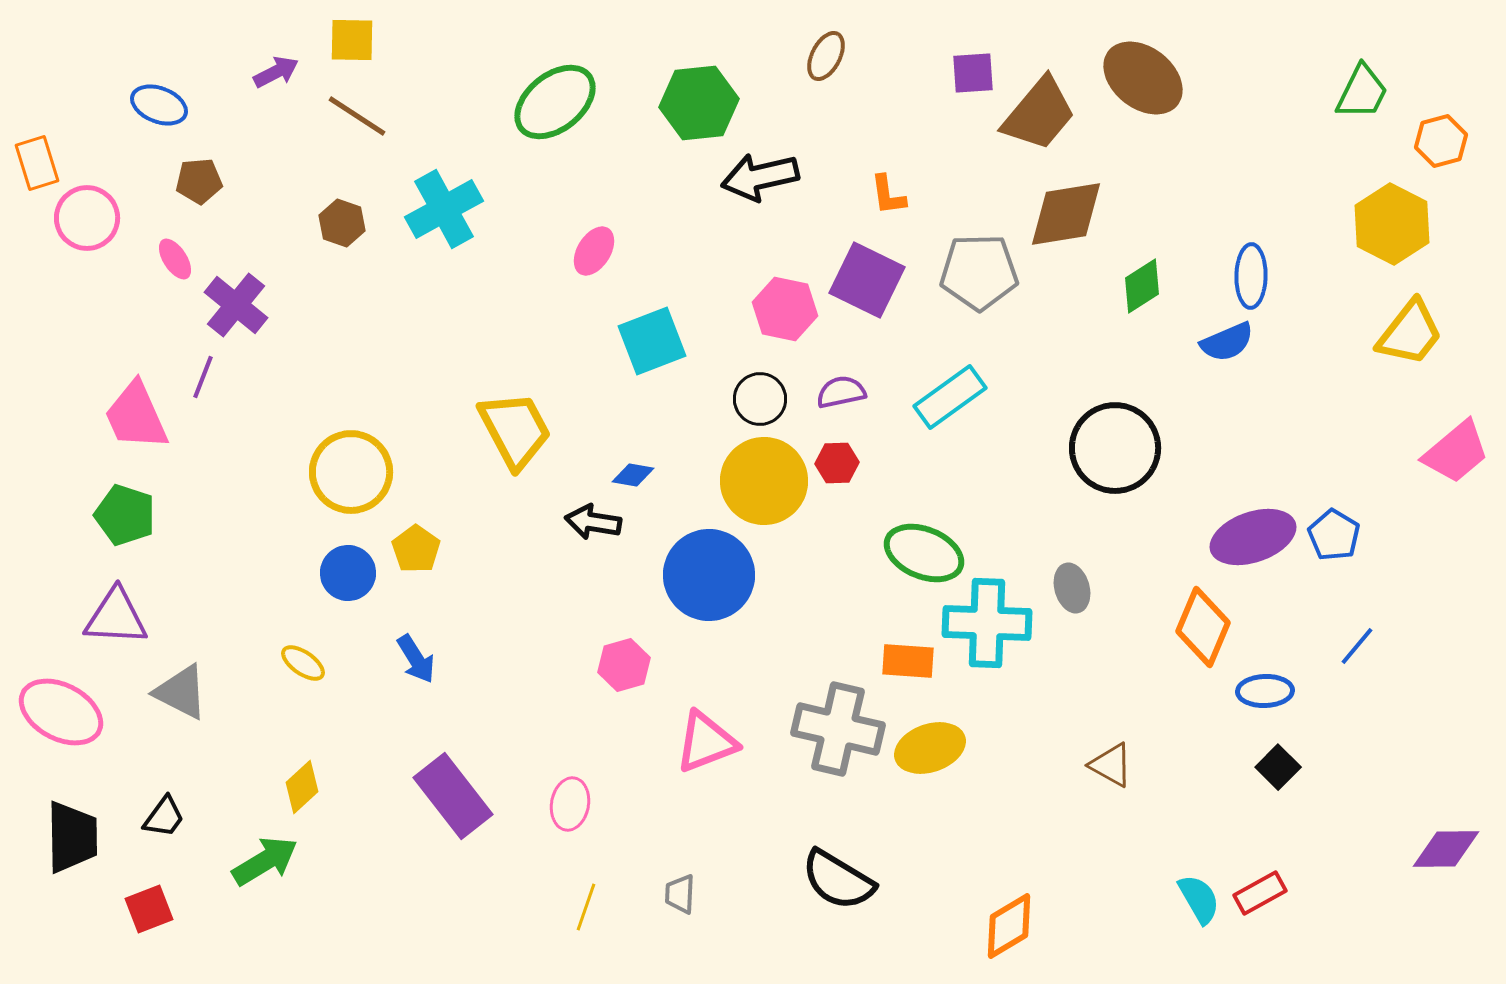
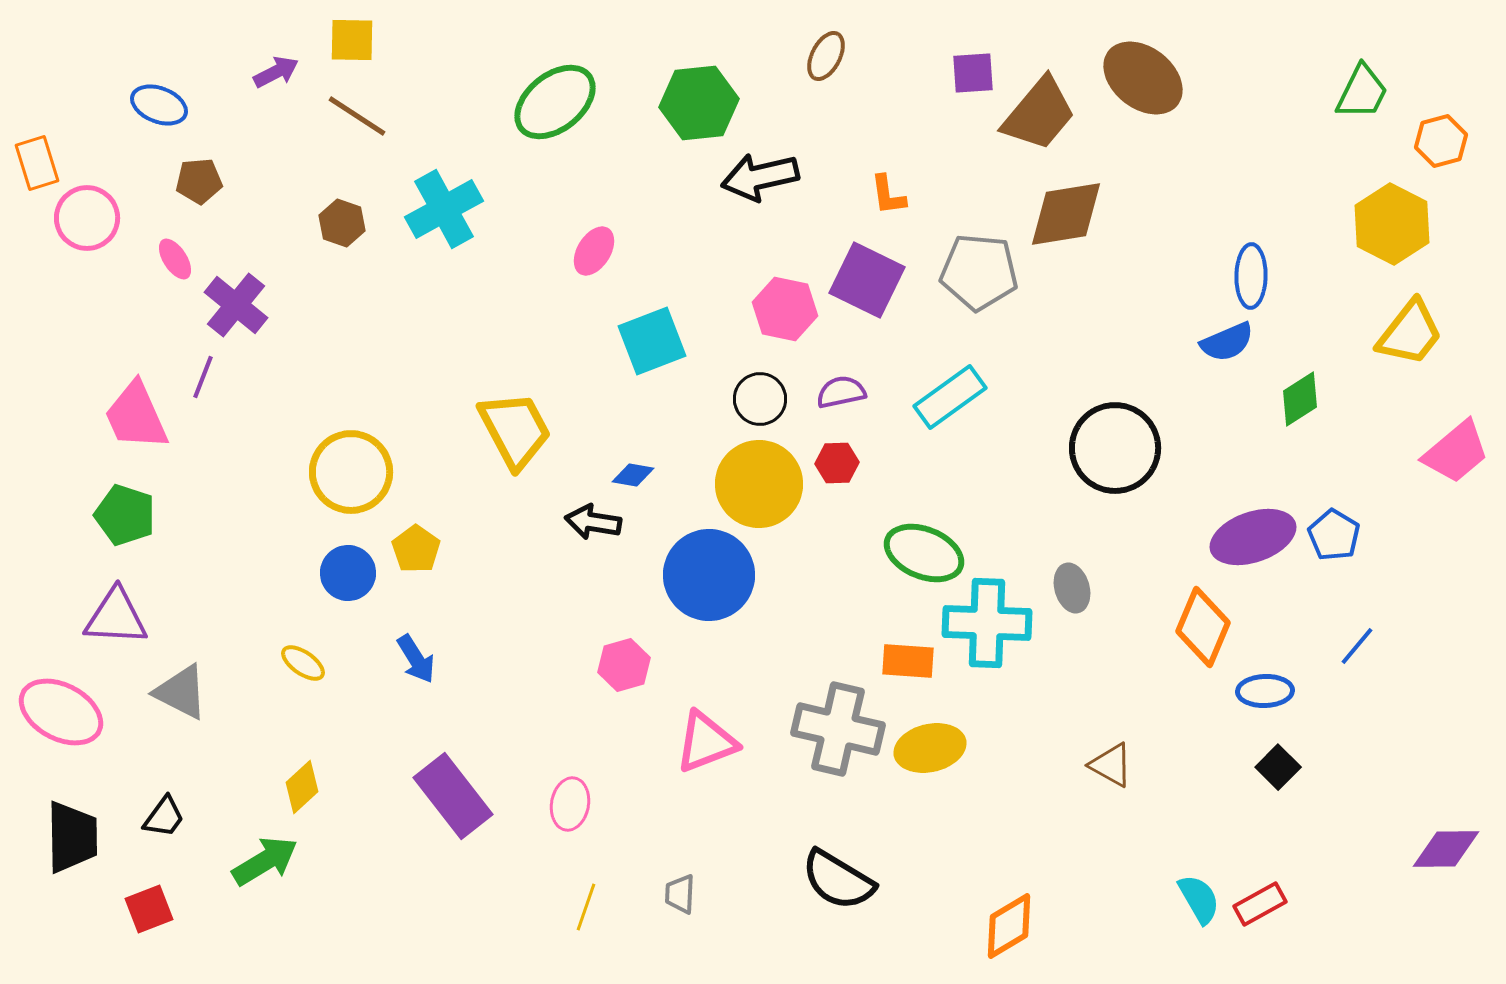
gray pentagon at (979, 272): rotated 6 degrees clockwise
green diamond at (1142, 286): moved 158 px right, 113 px down
yellow circle at (764, 481): moved 5 px left, 3 px down
yellow ellipse at (930, 748): rotated 6 degrees clockwise
red rectangle at (1260, 893): moved 11 px down
